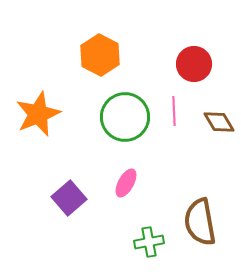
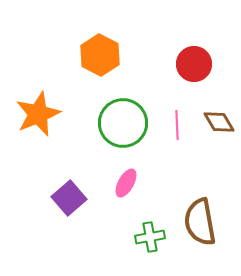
pink line: moved 3 px right, 14 px down
green circle: moved 2 px left, 6 px down
green cross: moved 1 px right, 5 px up
